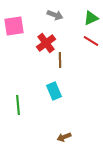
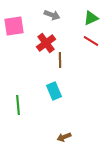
gray arrow: moved 3 px left
